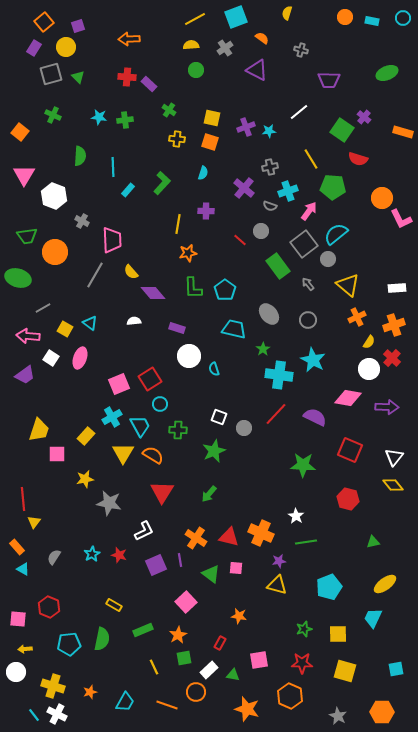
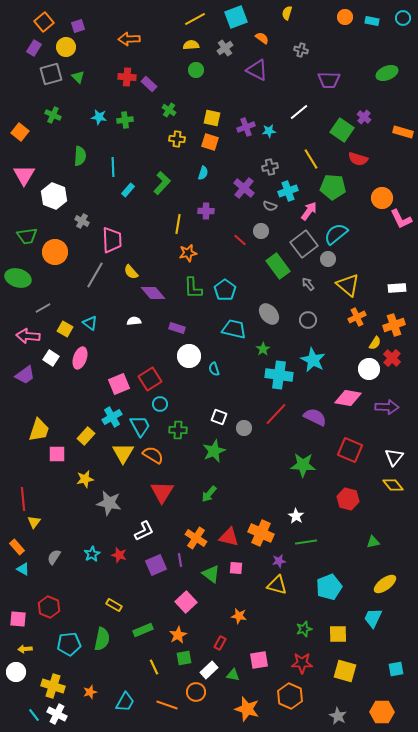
yellow semicircle at (369, 342): moved 6 px right, 1 px down
